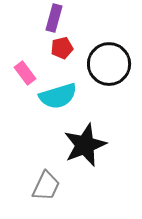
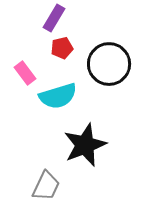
purple rectangle: rotated 16 degrees clockwise
